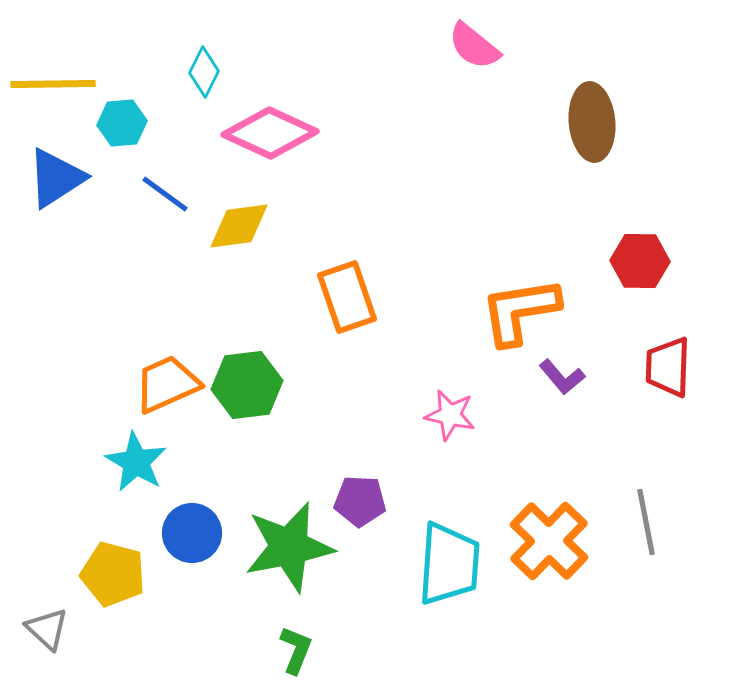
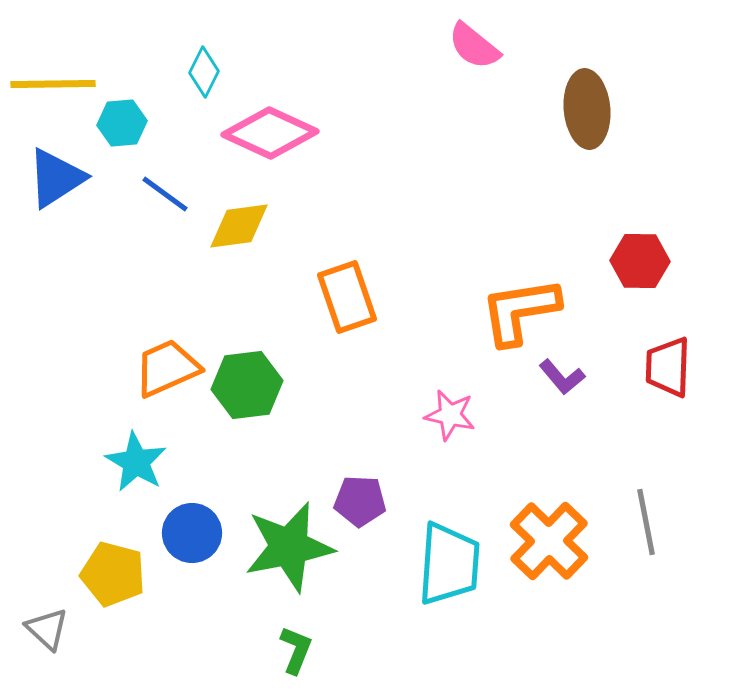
brown ellipse: moved 5 px left, 13 px up
orange trapezoid: moved 16 px up
